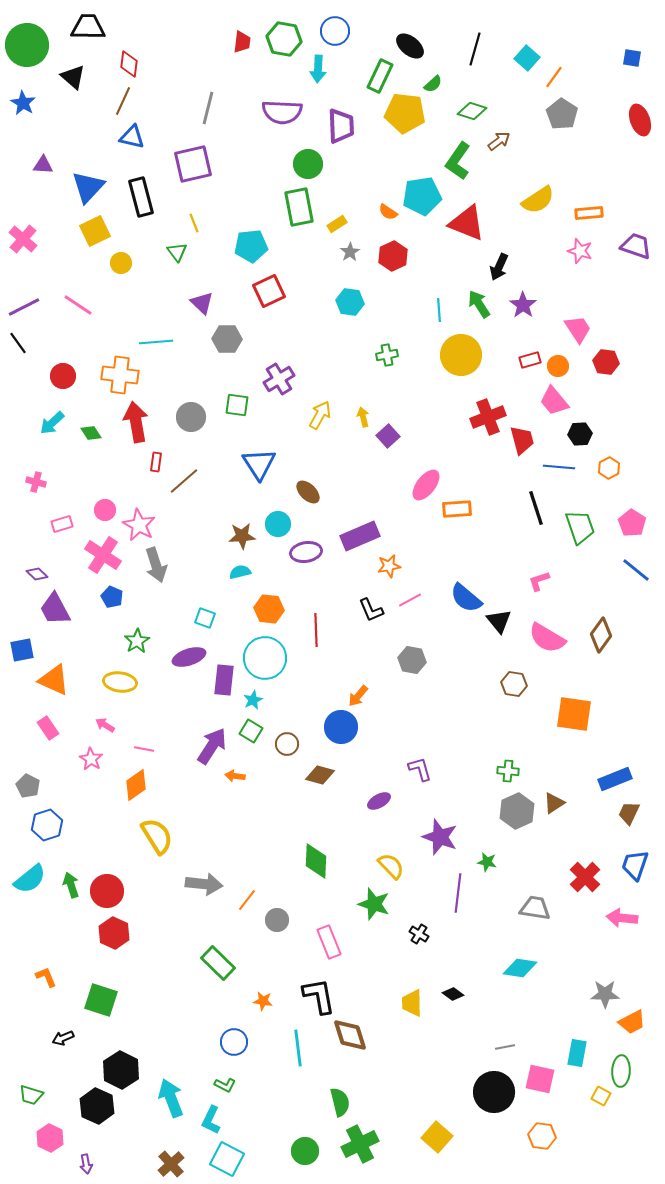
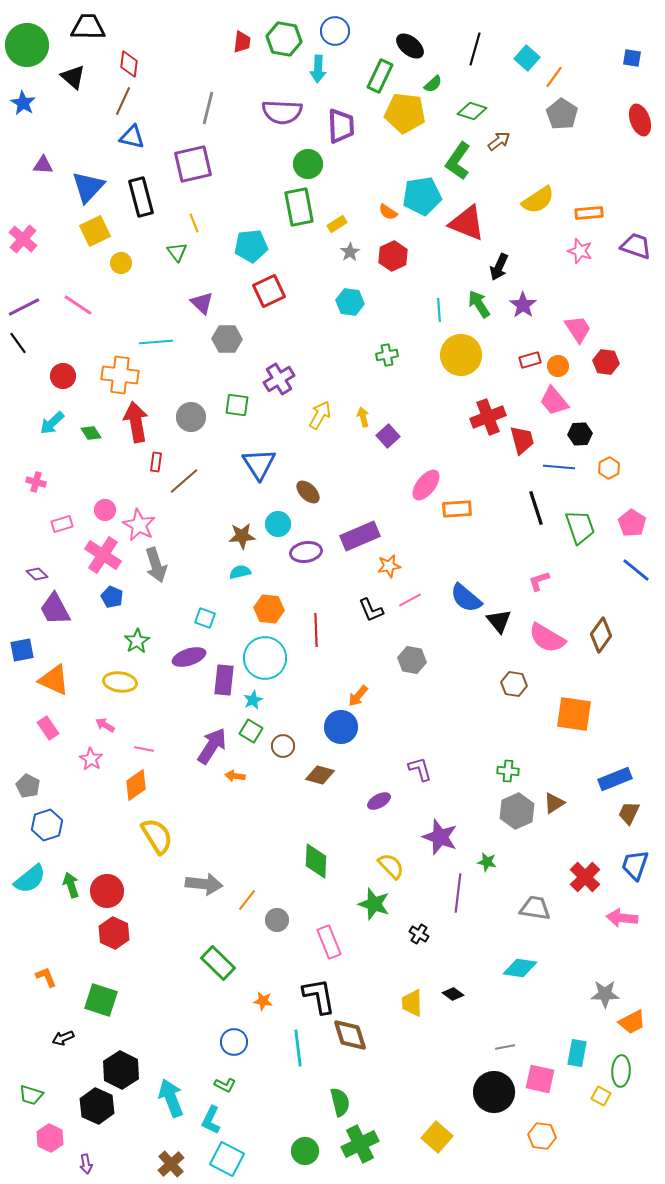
brown circle at (287, 744): moved 4 px left, 2 px down
